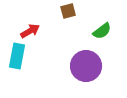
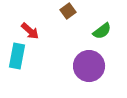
brown square: rotated 21 degrees counterclockwise
red arrow: rotated 72 degrees clockwise
purple circle: moved 3 px right
